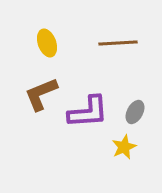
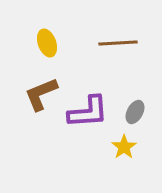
yellow star: rotated 10 degrees counterclockwise
